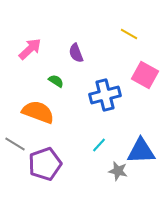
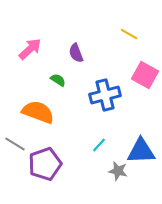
green semicircle: moved 2 px right, 1 px up
